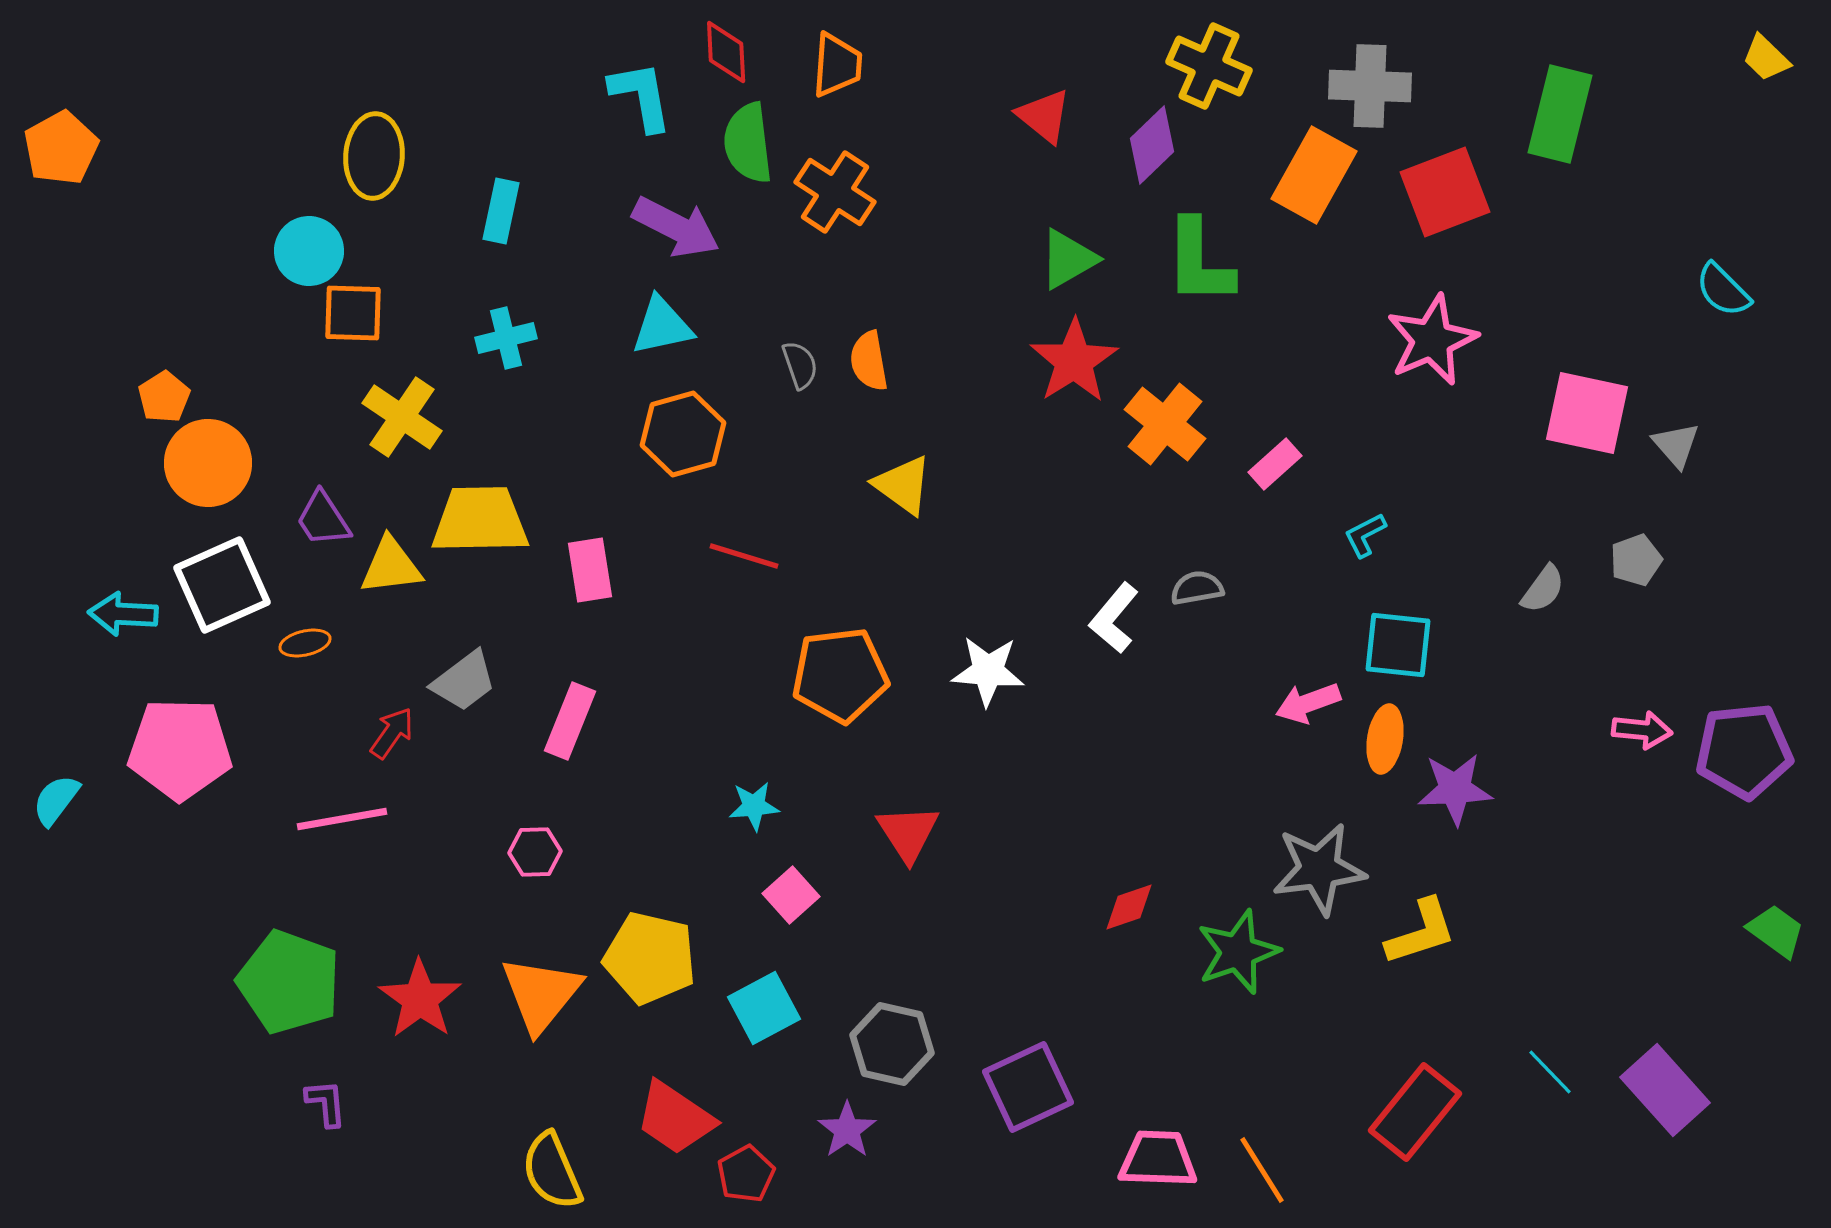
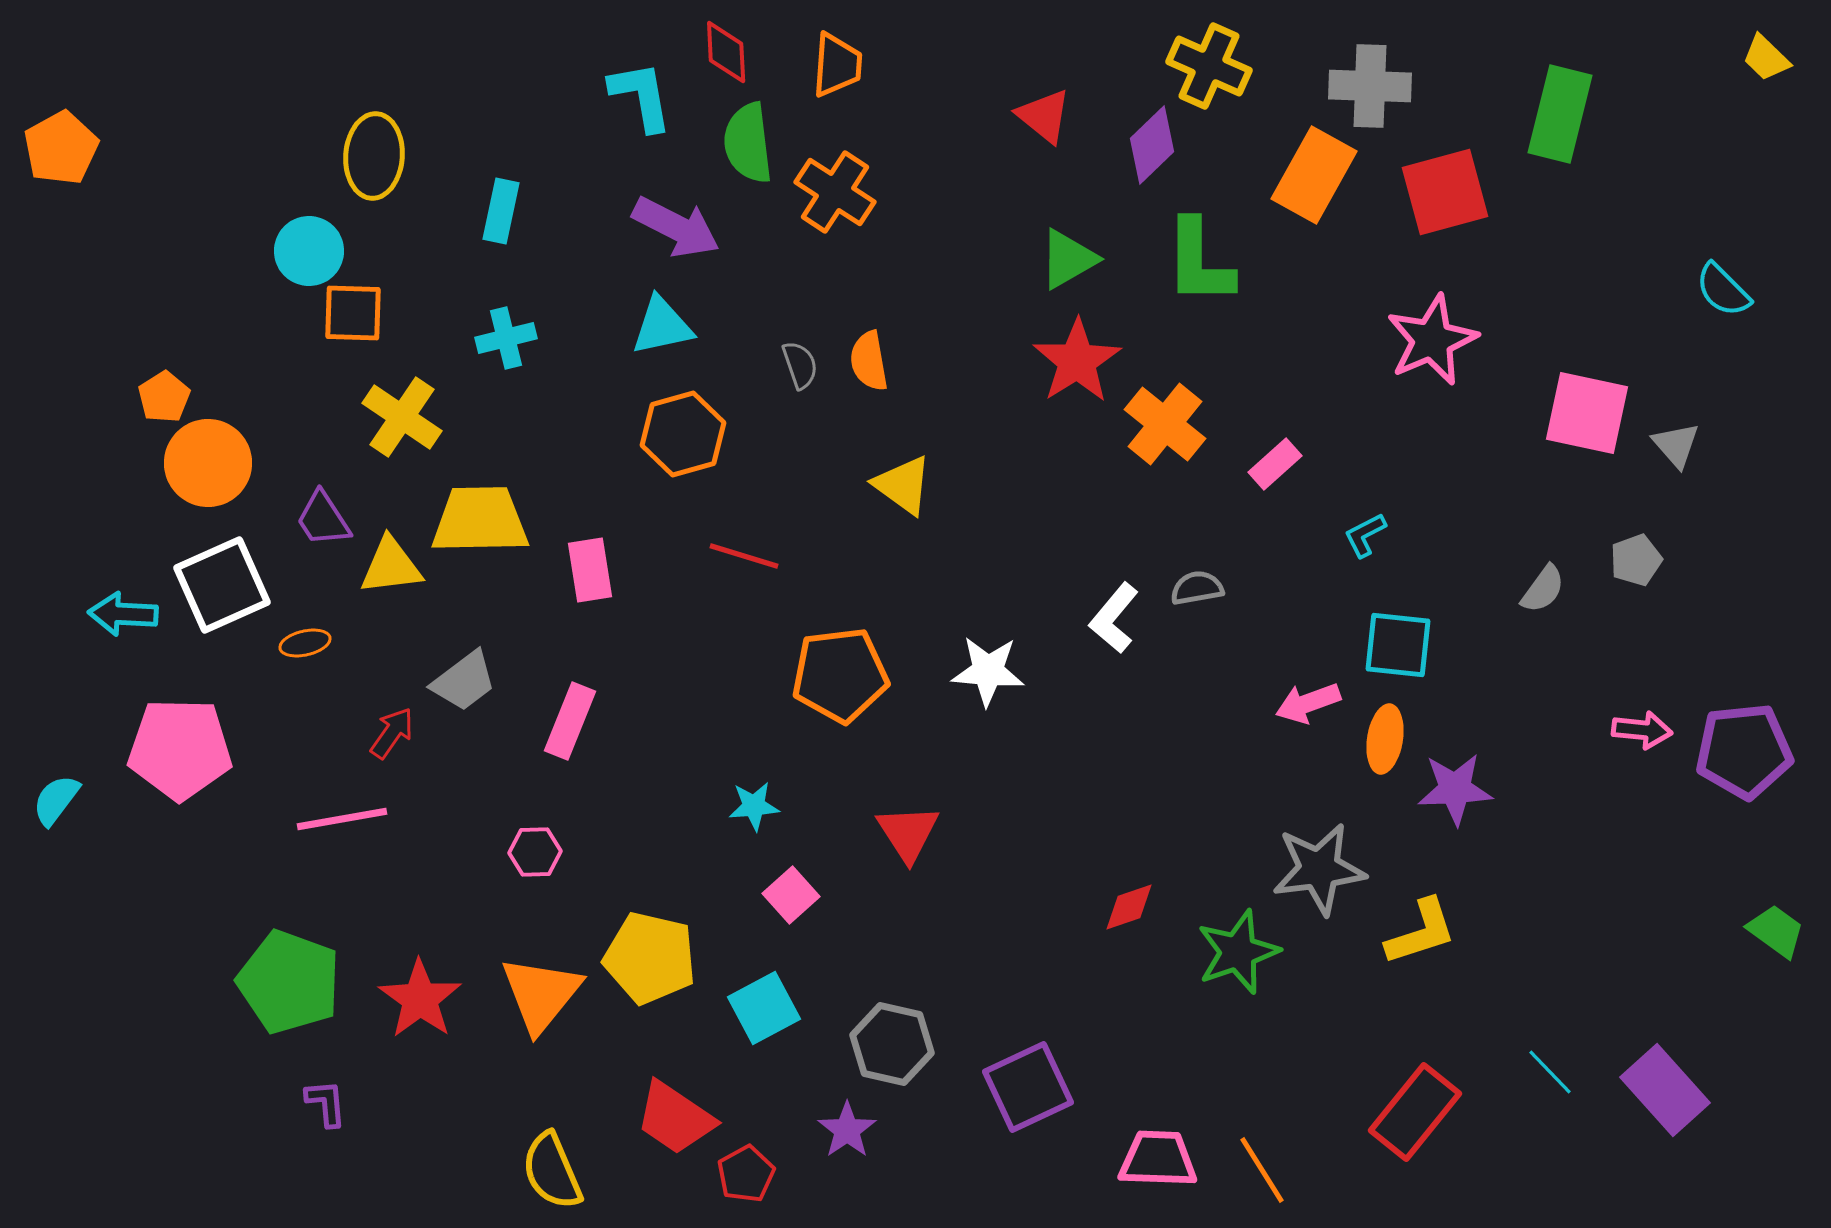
red square at (1445, 192): rotated 6 degrees clockwise
red star at (1074, 361): moved 3 px right
